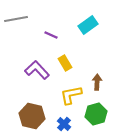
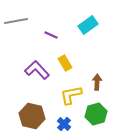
gray line: moved 2 px down
